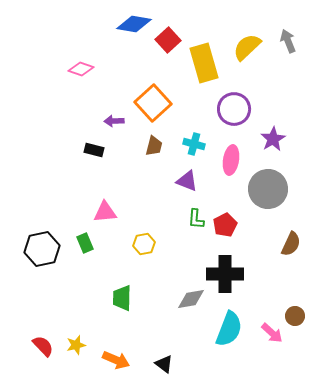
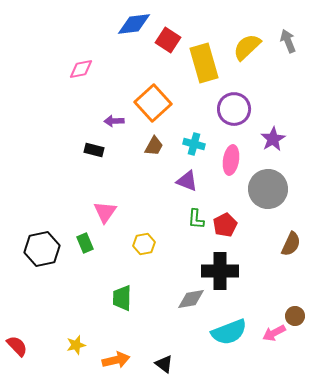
blue diamond: rotated 16 degrees counterclockwise
red square: rotated 15 degrees counterclockwise
pink diamond: rotated 30 degrees counterclockwise
brown trapezoid: rotated 15 degrees clockwise
pink triangle: rotated 50 degrees counterclockwise
black cross: moved 5 px left, 3 px up
cyan semicircle: moved 3 px down; rotated 48 degrees clockwise
pink arrow: moved 2 px right; rotated 110 degrees clockwise
red semicircle: moved 26 px left
orange arrow: rotated 36 degrees counterclockwise
